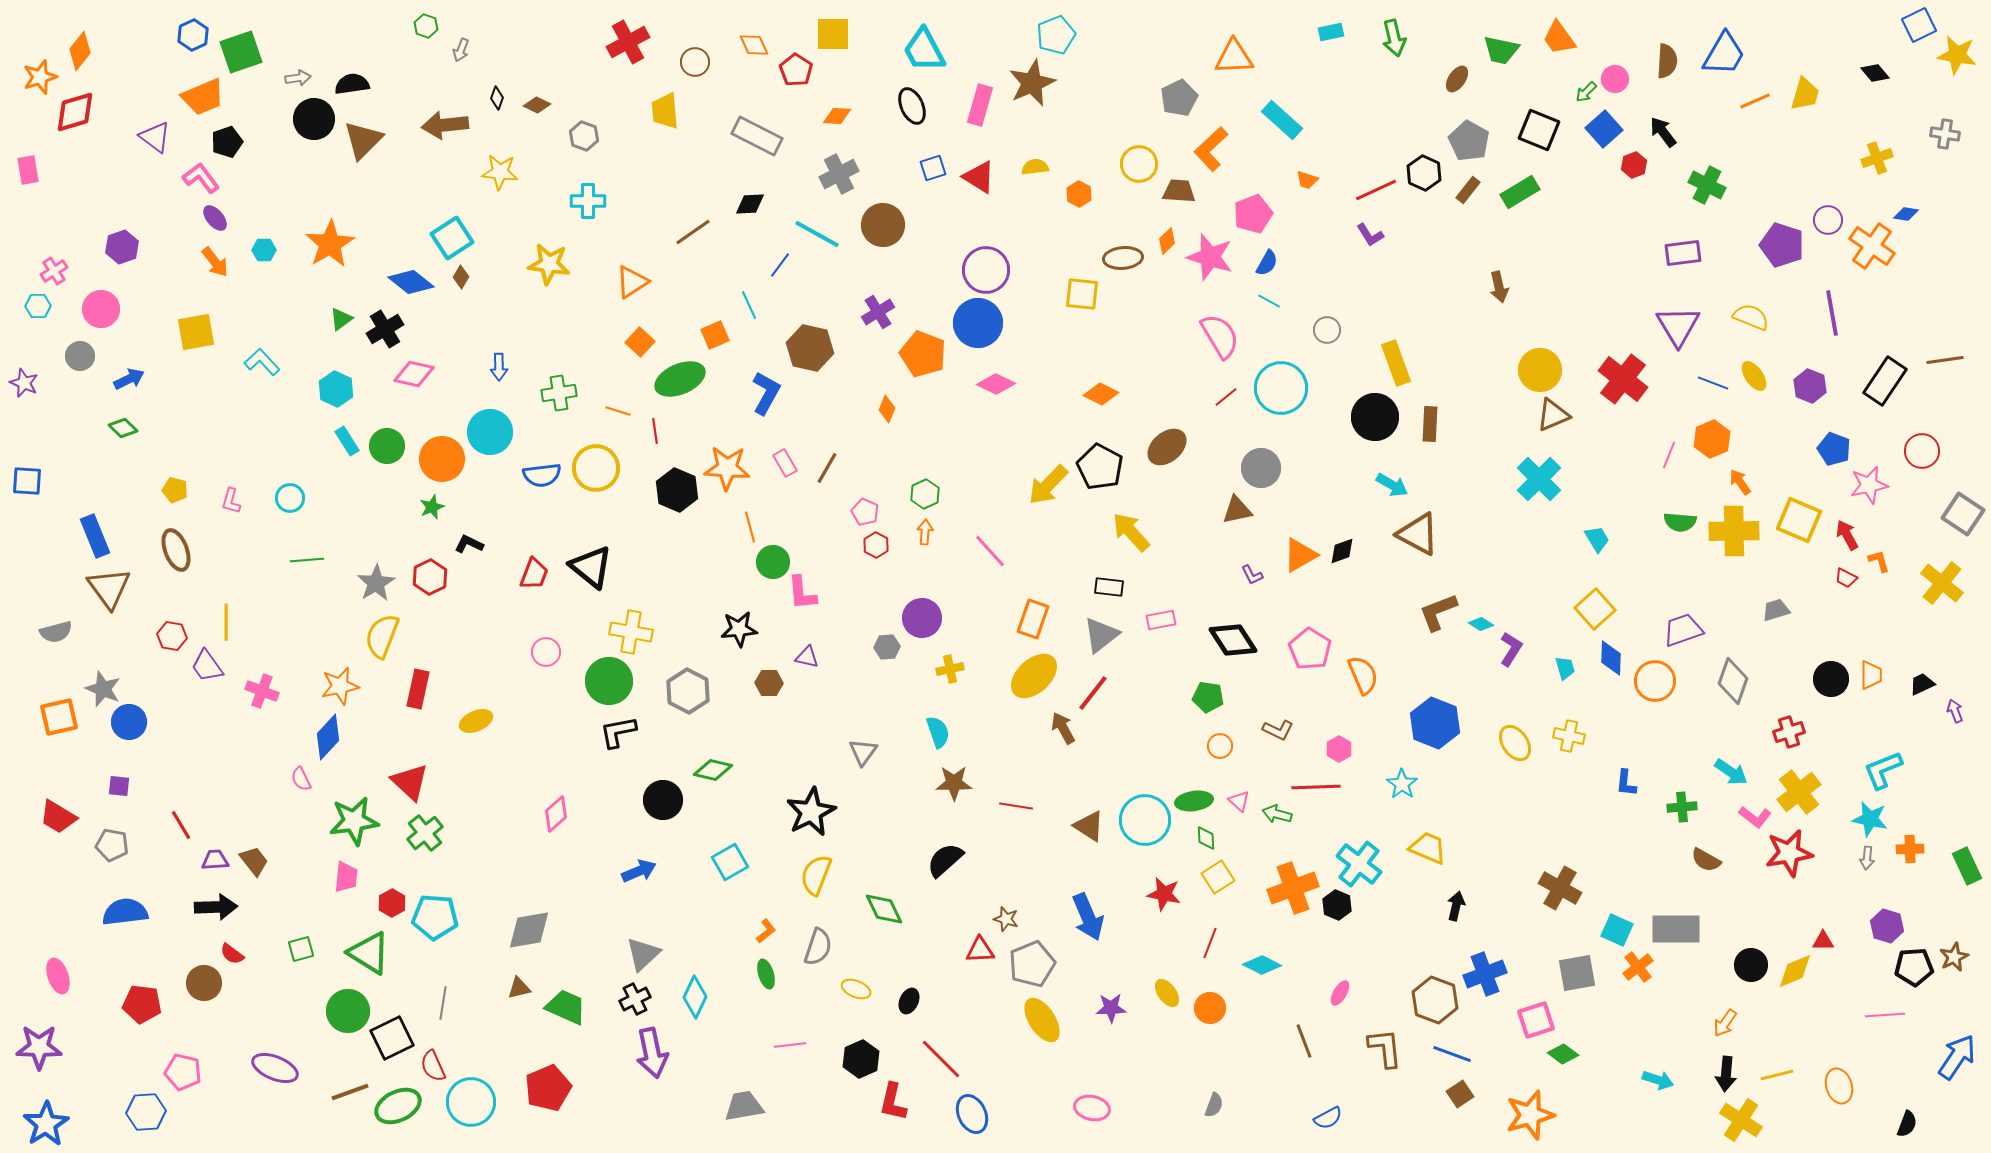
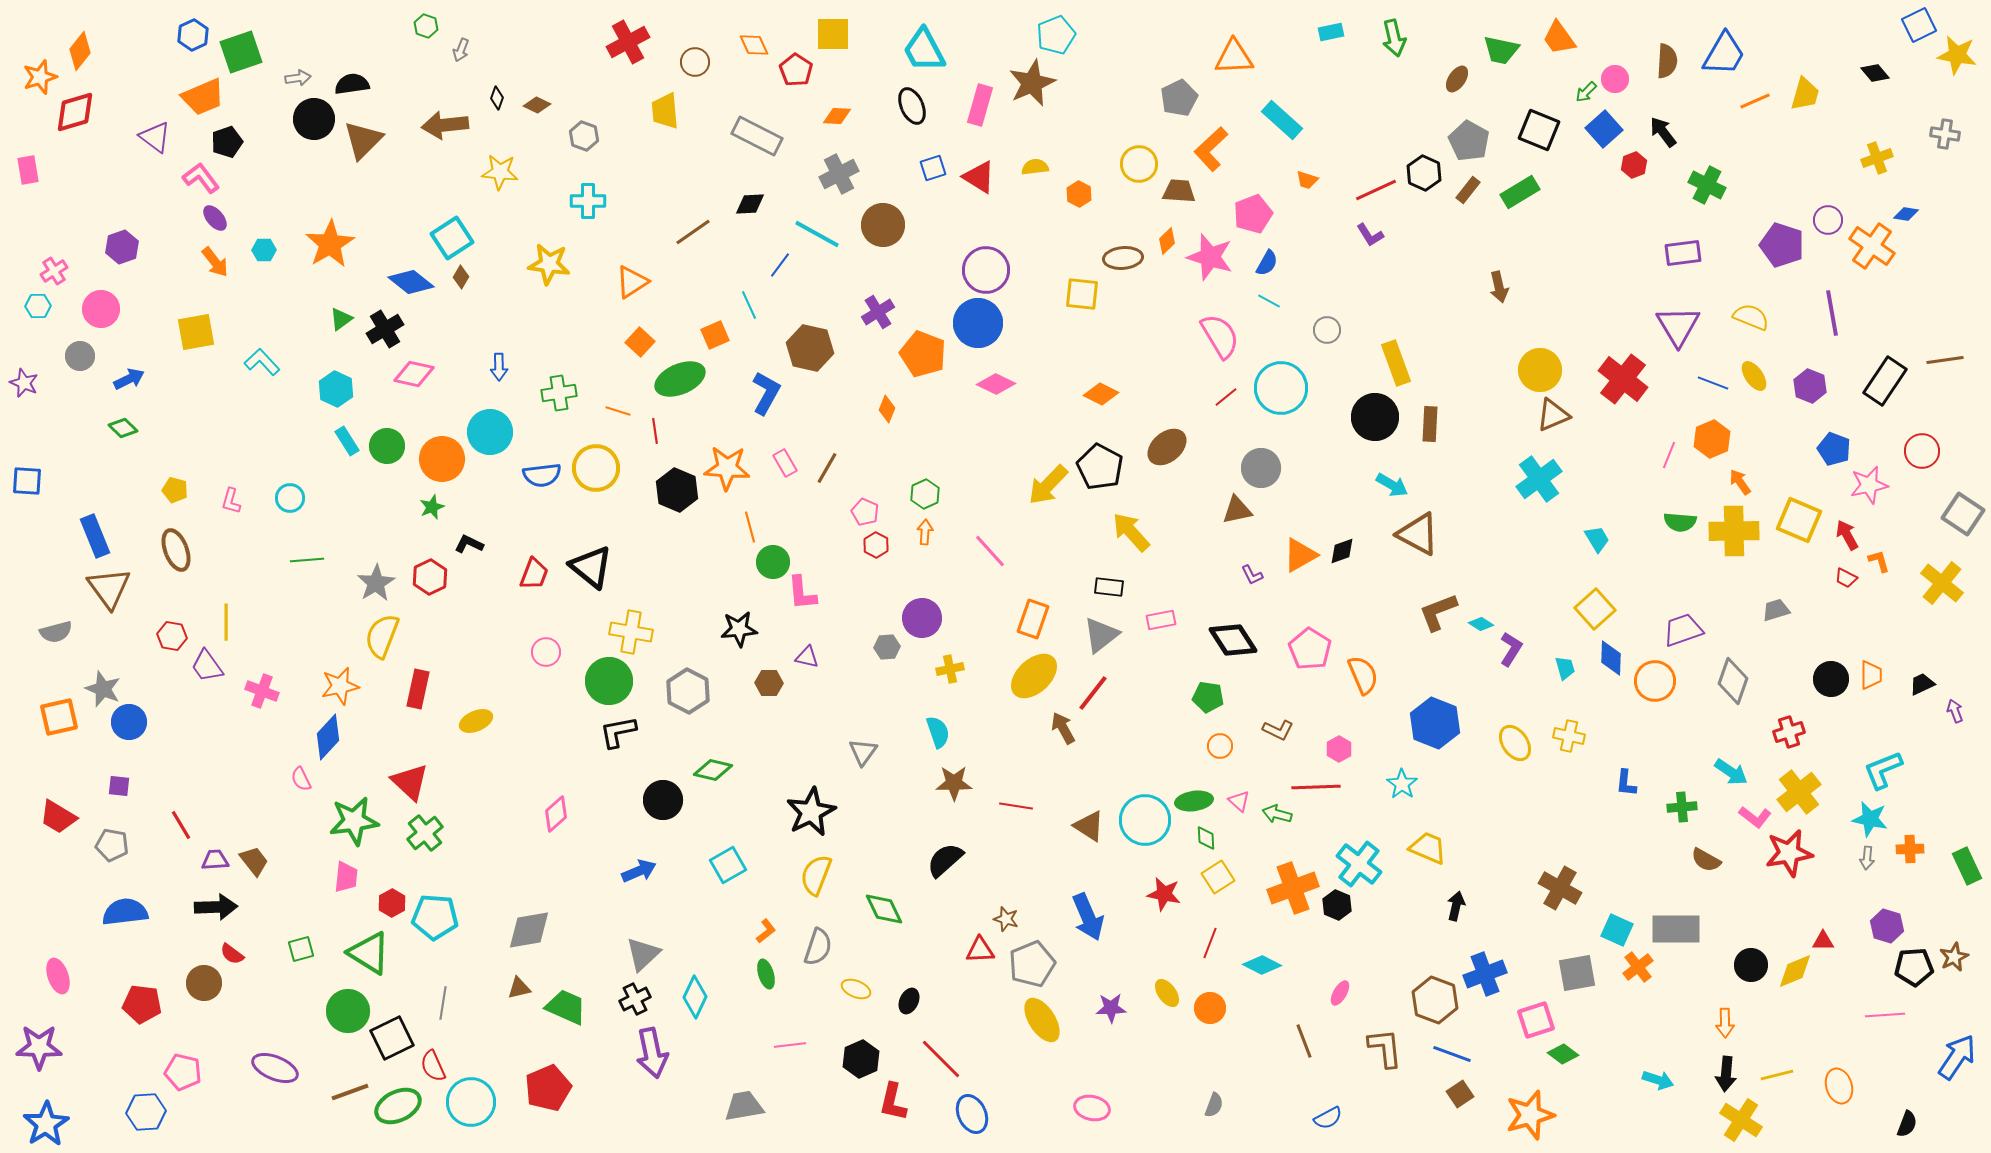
cyan cross at (1539, 479): rotated 9 degrees clockwise
cyan square at (730, 862): moved 2 px left, 3 px down
orange arrow at (1725, 1023): rotated 36 degrees counterclockwise
